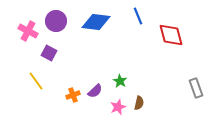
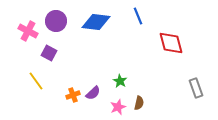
red diamond: moved 8 px down
purple semicircle: moved 2 px left, 2 px down
